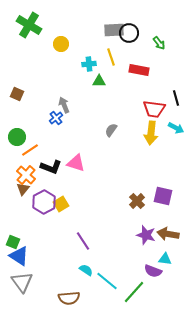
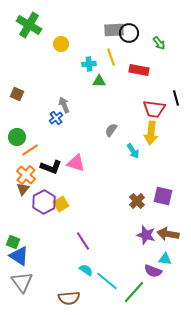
cyan arrow: moved 43 px left, 23 px down; rotated 28 degrees clockwise
